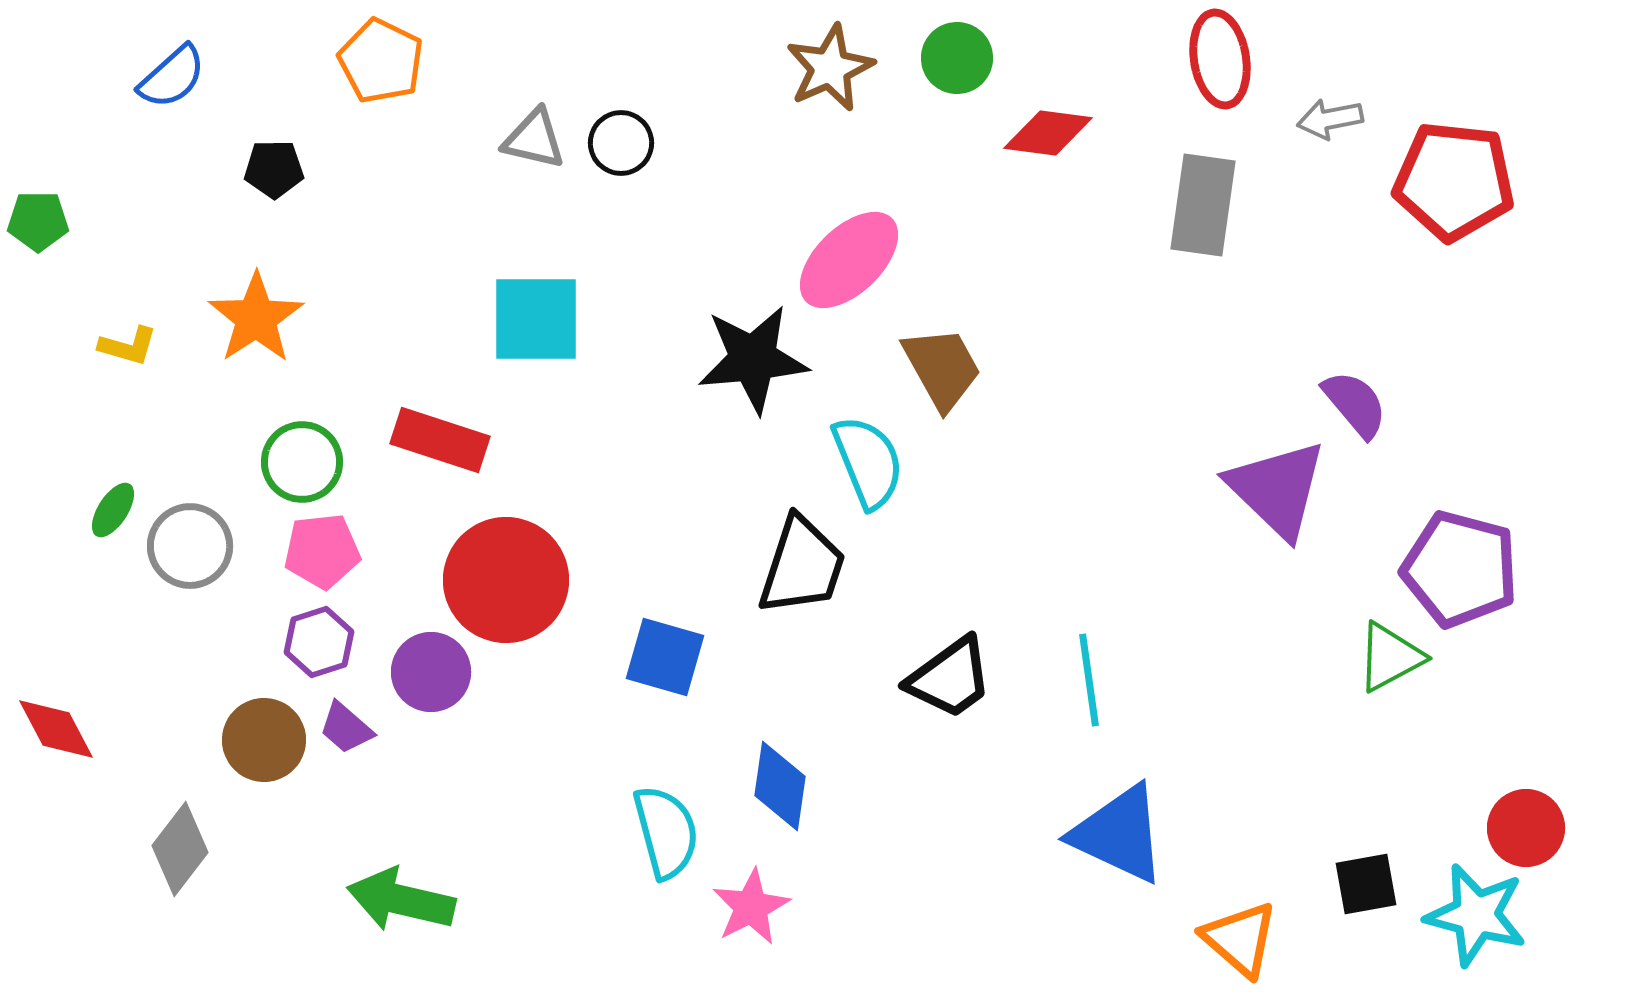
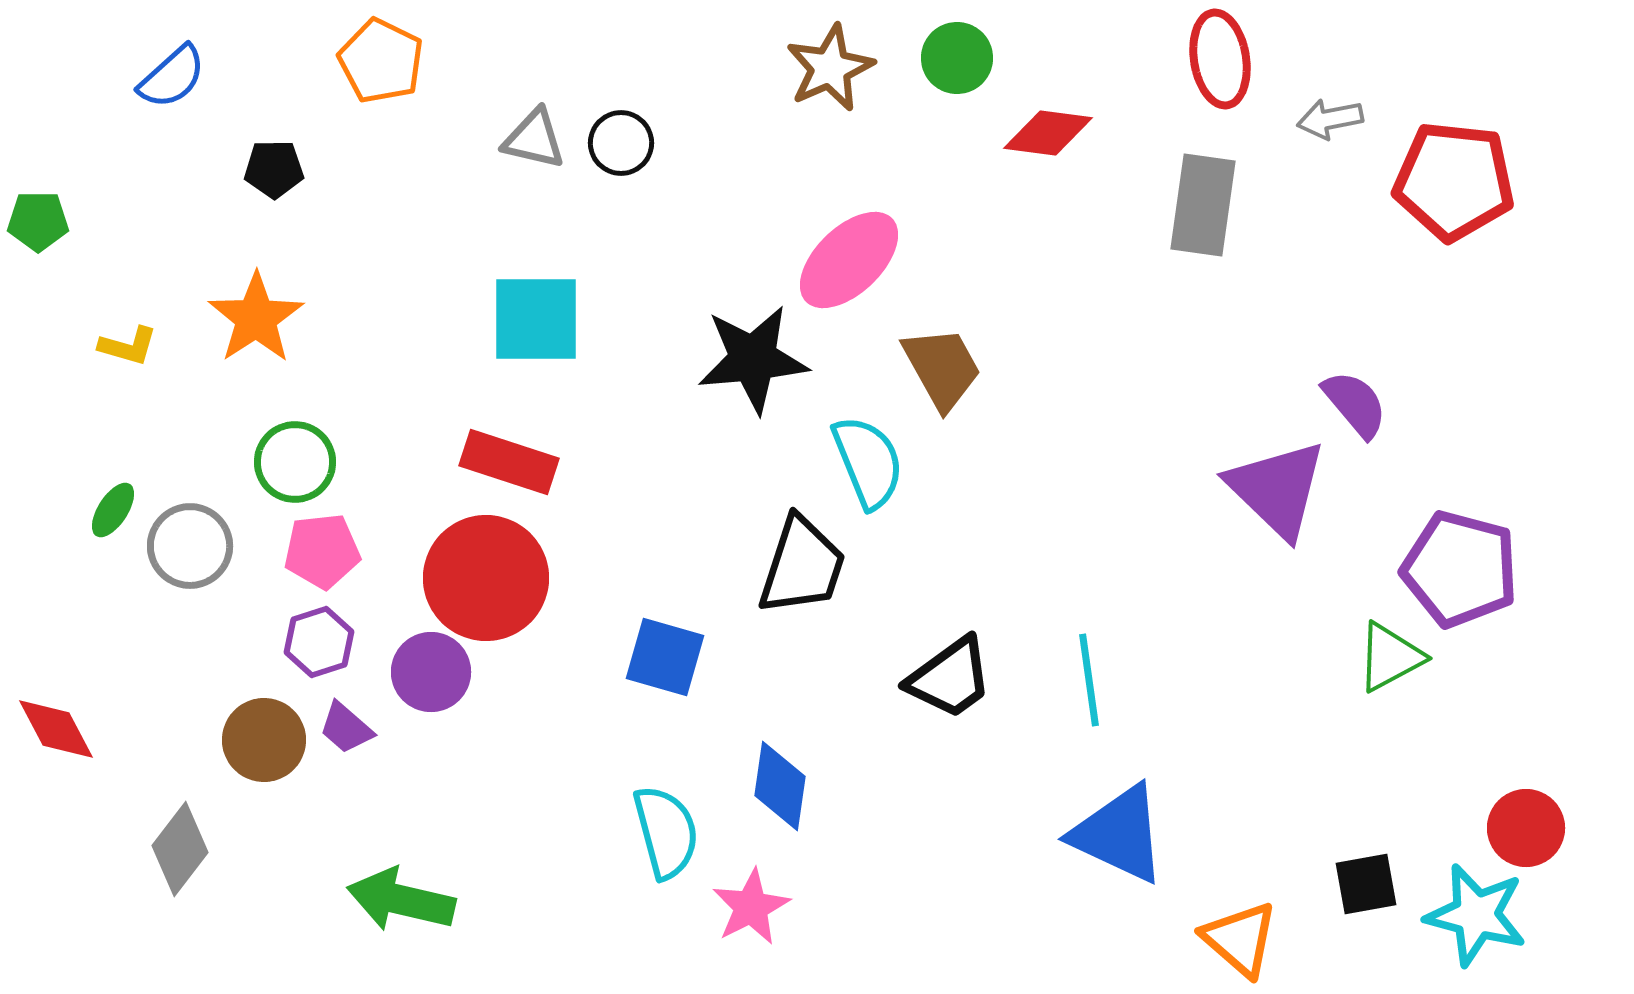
red rectangle at (440, 440): moved 69 px right, 22 px down
green circle at (302, 462): moved 7 px left
red circle at (506, 580): moved 20 px left, 2 px up
